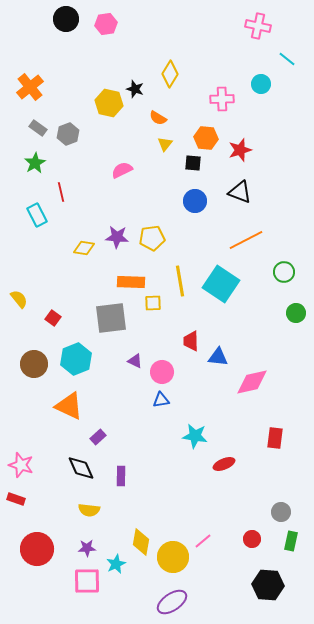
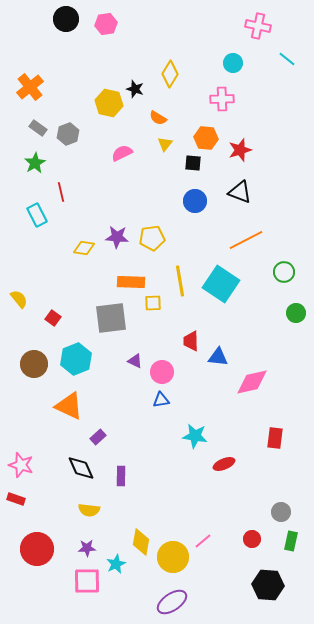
cyan circle at (261, 84): moved 28 px left, 21 px up
pink semicircle at (122, 170): moved 17 px up
